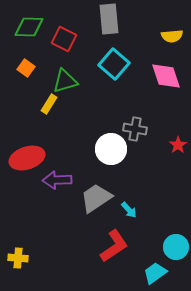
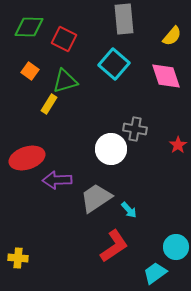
gray rectangle: moved 15 px right
yellow semicircle: rotated 45 degrees counterclockwise
orange square: moved 4 px right, 3 px down
